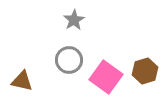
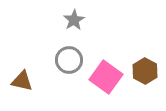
brown hexagon: rotated 15 degrees counterclockwise
